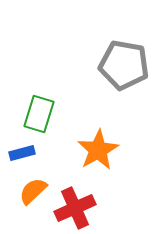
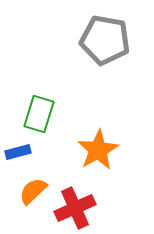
gray pentagon: moved 19 px left, 25 px up
blue rectangle: moved 4 px left, 1 px up
